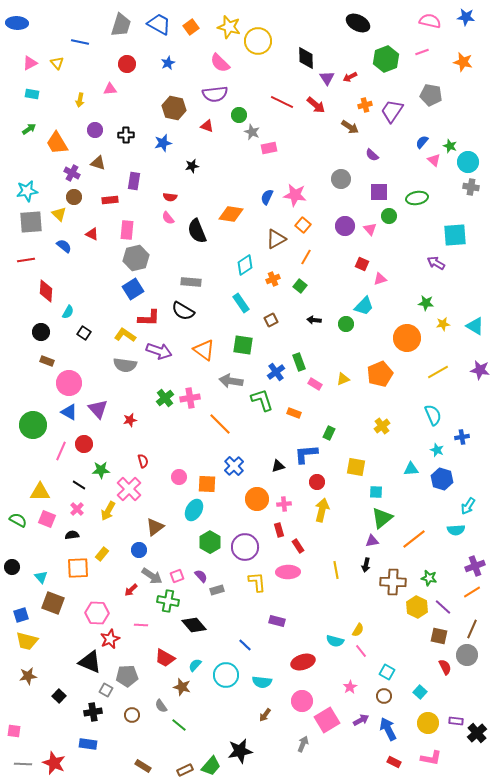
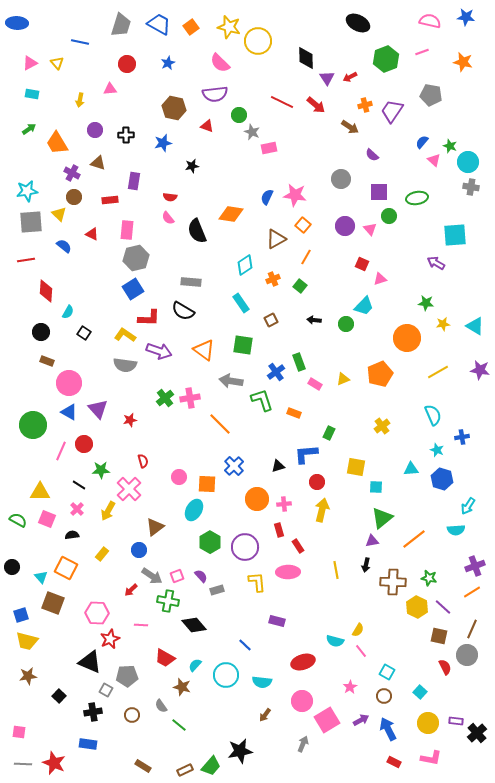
cyan square at (376, 492): moved 5 px up
orange square at (78, 568): moved 12 px left; rotated 30 degrees clockwise
pink square at (14, 731): moved 5 px right, 1 px down
